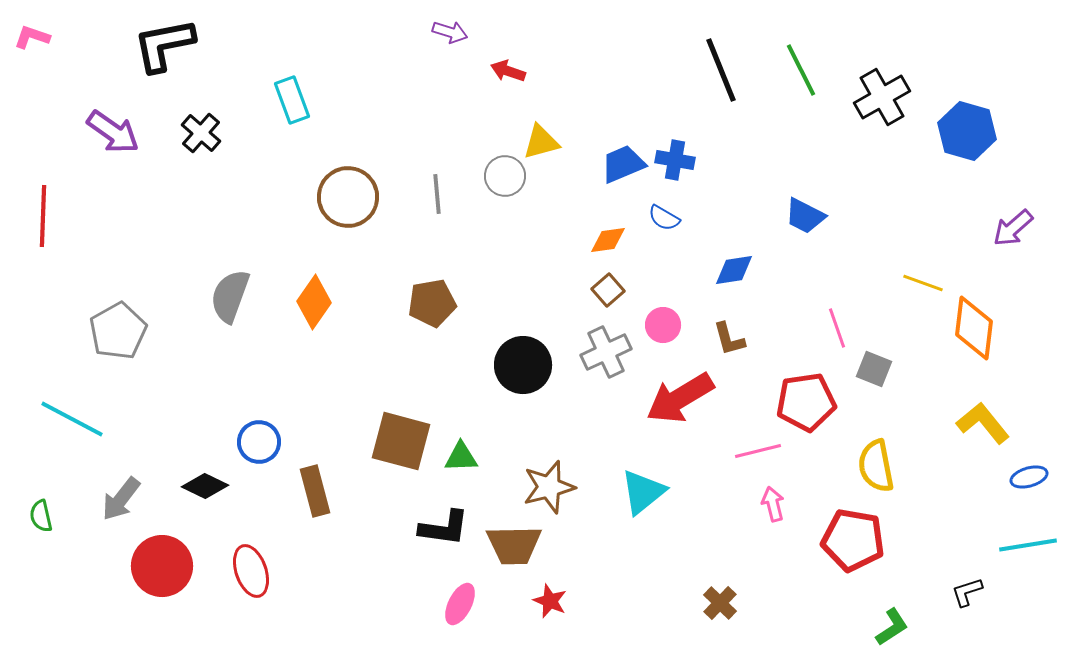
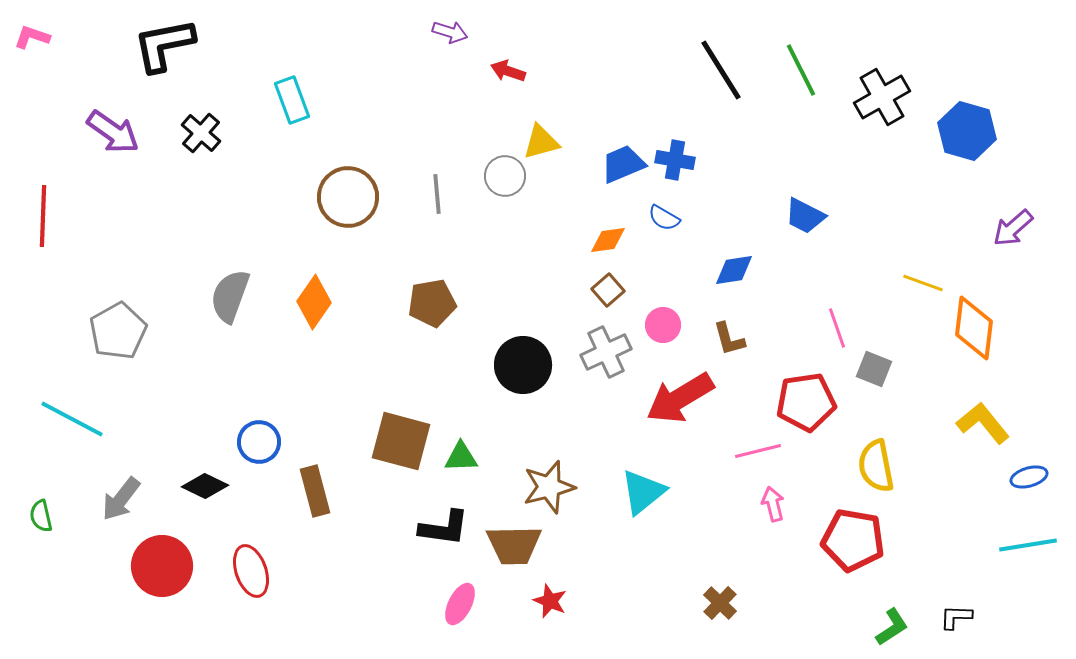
black line at (721, 70): rotated 10 degrees counterclockwise
black L-shape at (967, 592): moved 11 px left, 25 px down; rotated 20 degrees clockwise
